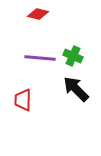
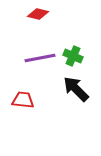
purple line: rotated 16 degrees counterclockwise
red trapezoid: rotated 95 degrees clockwise
